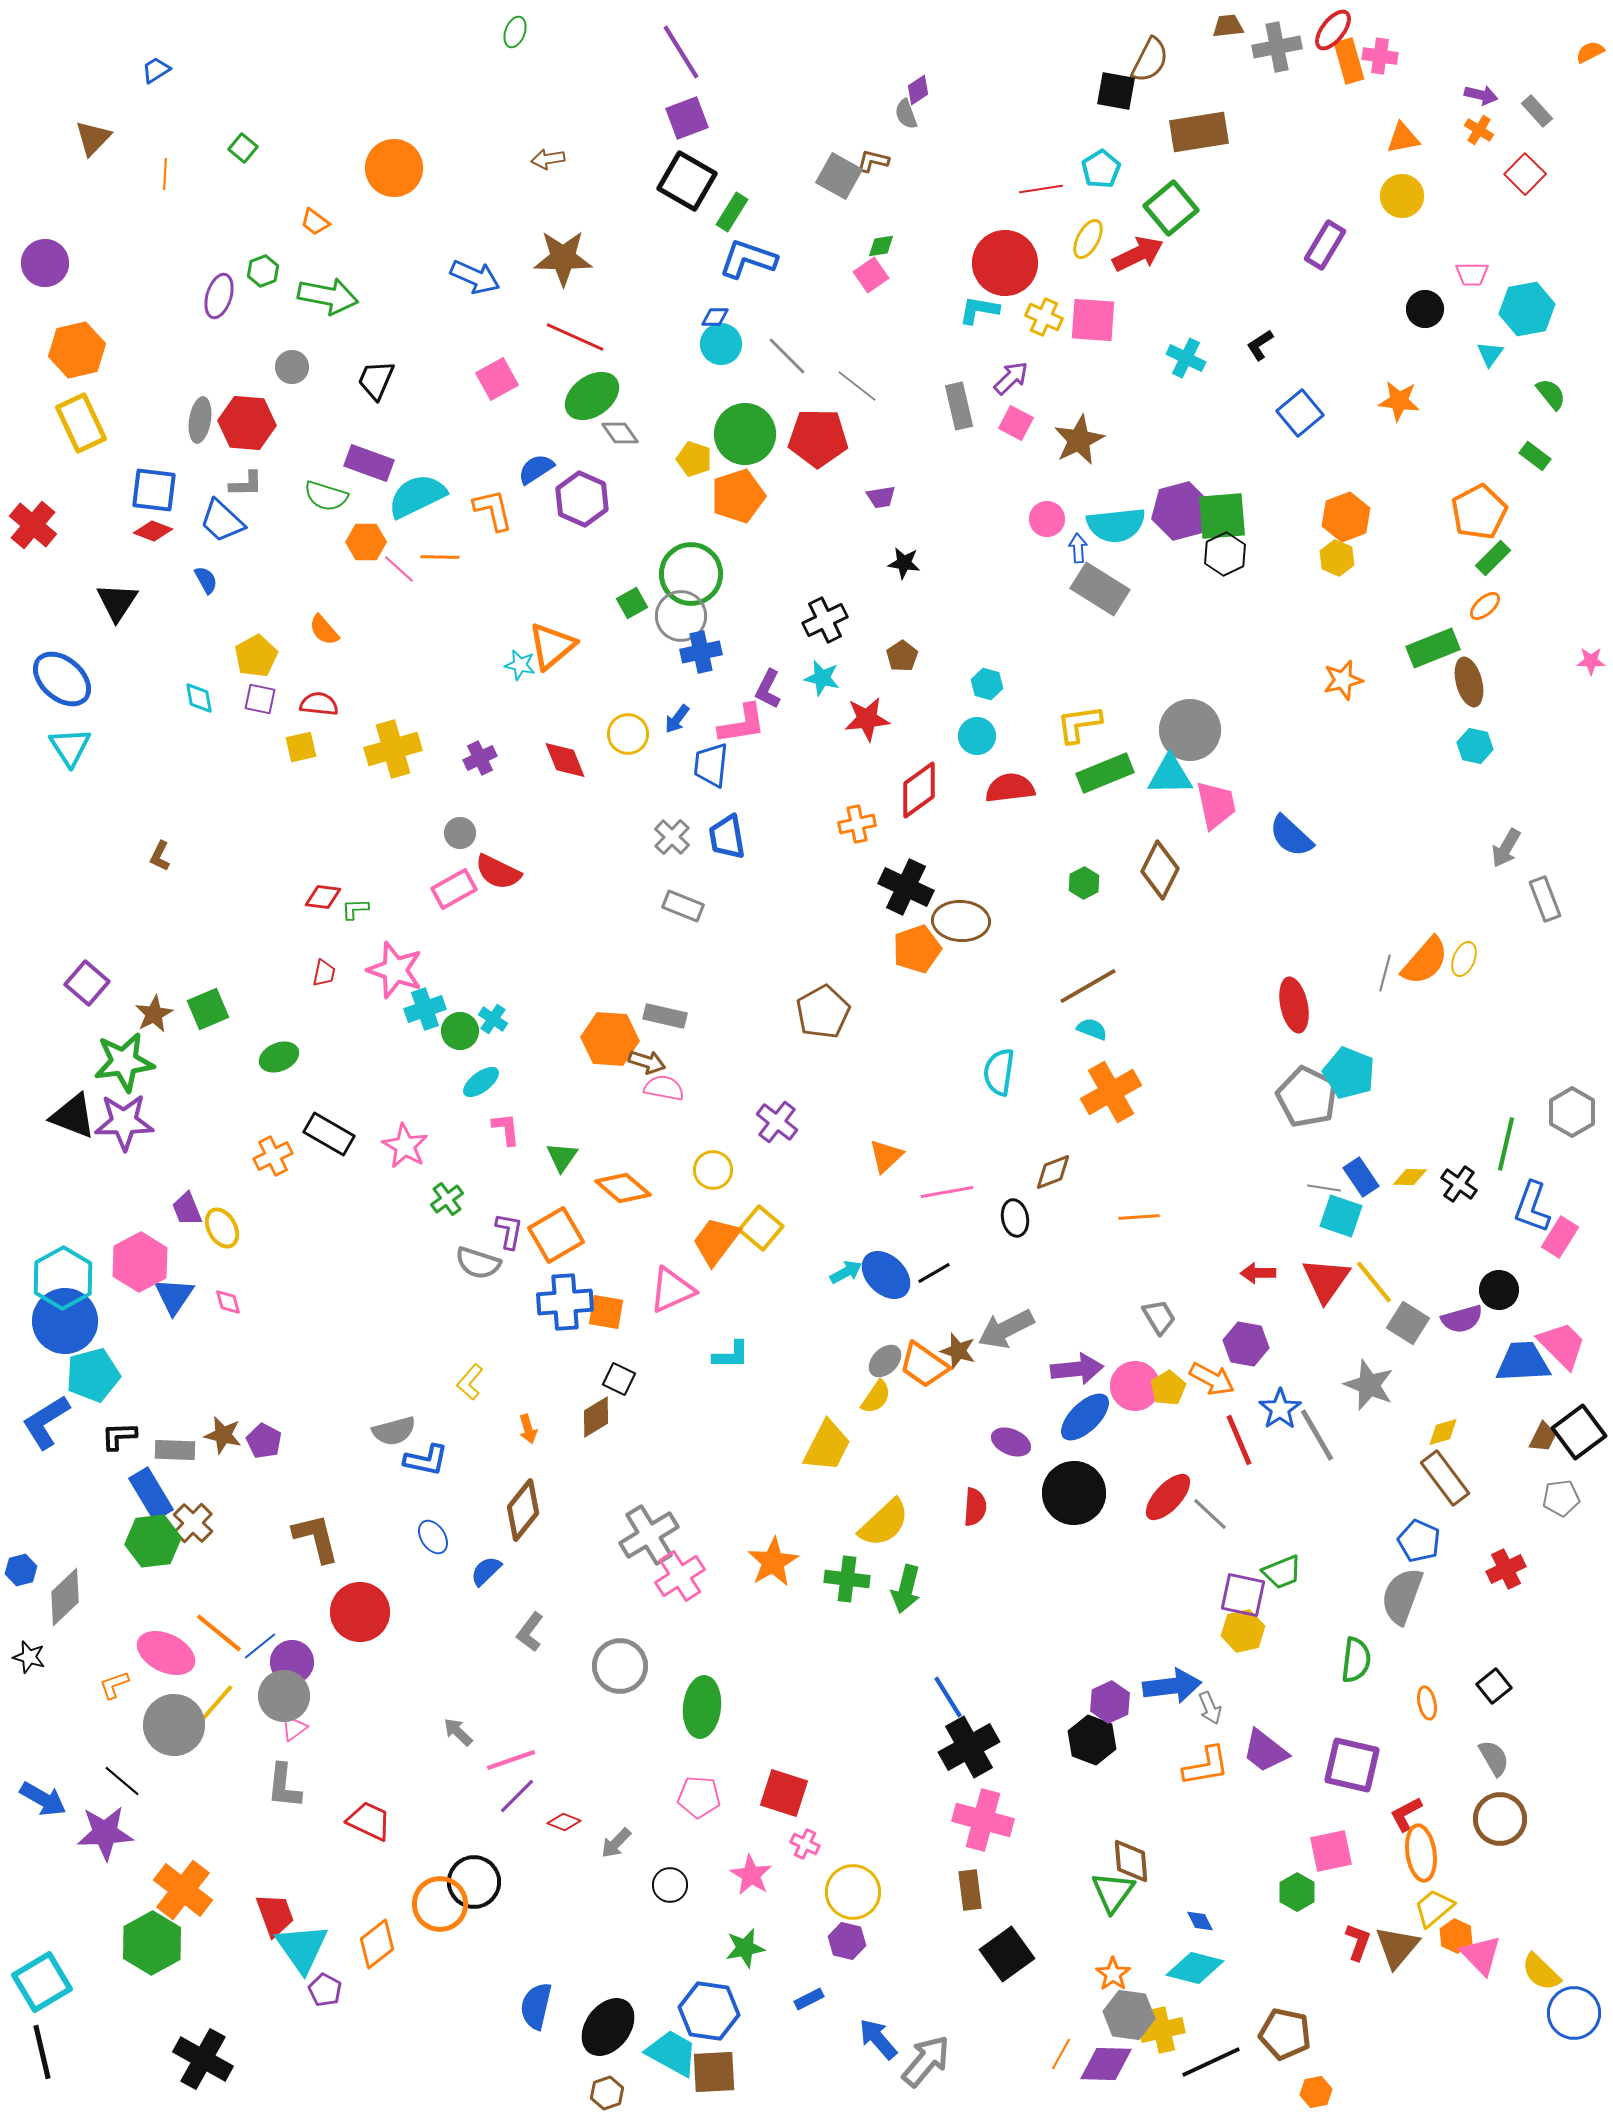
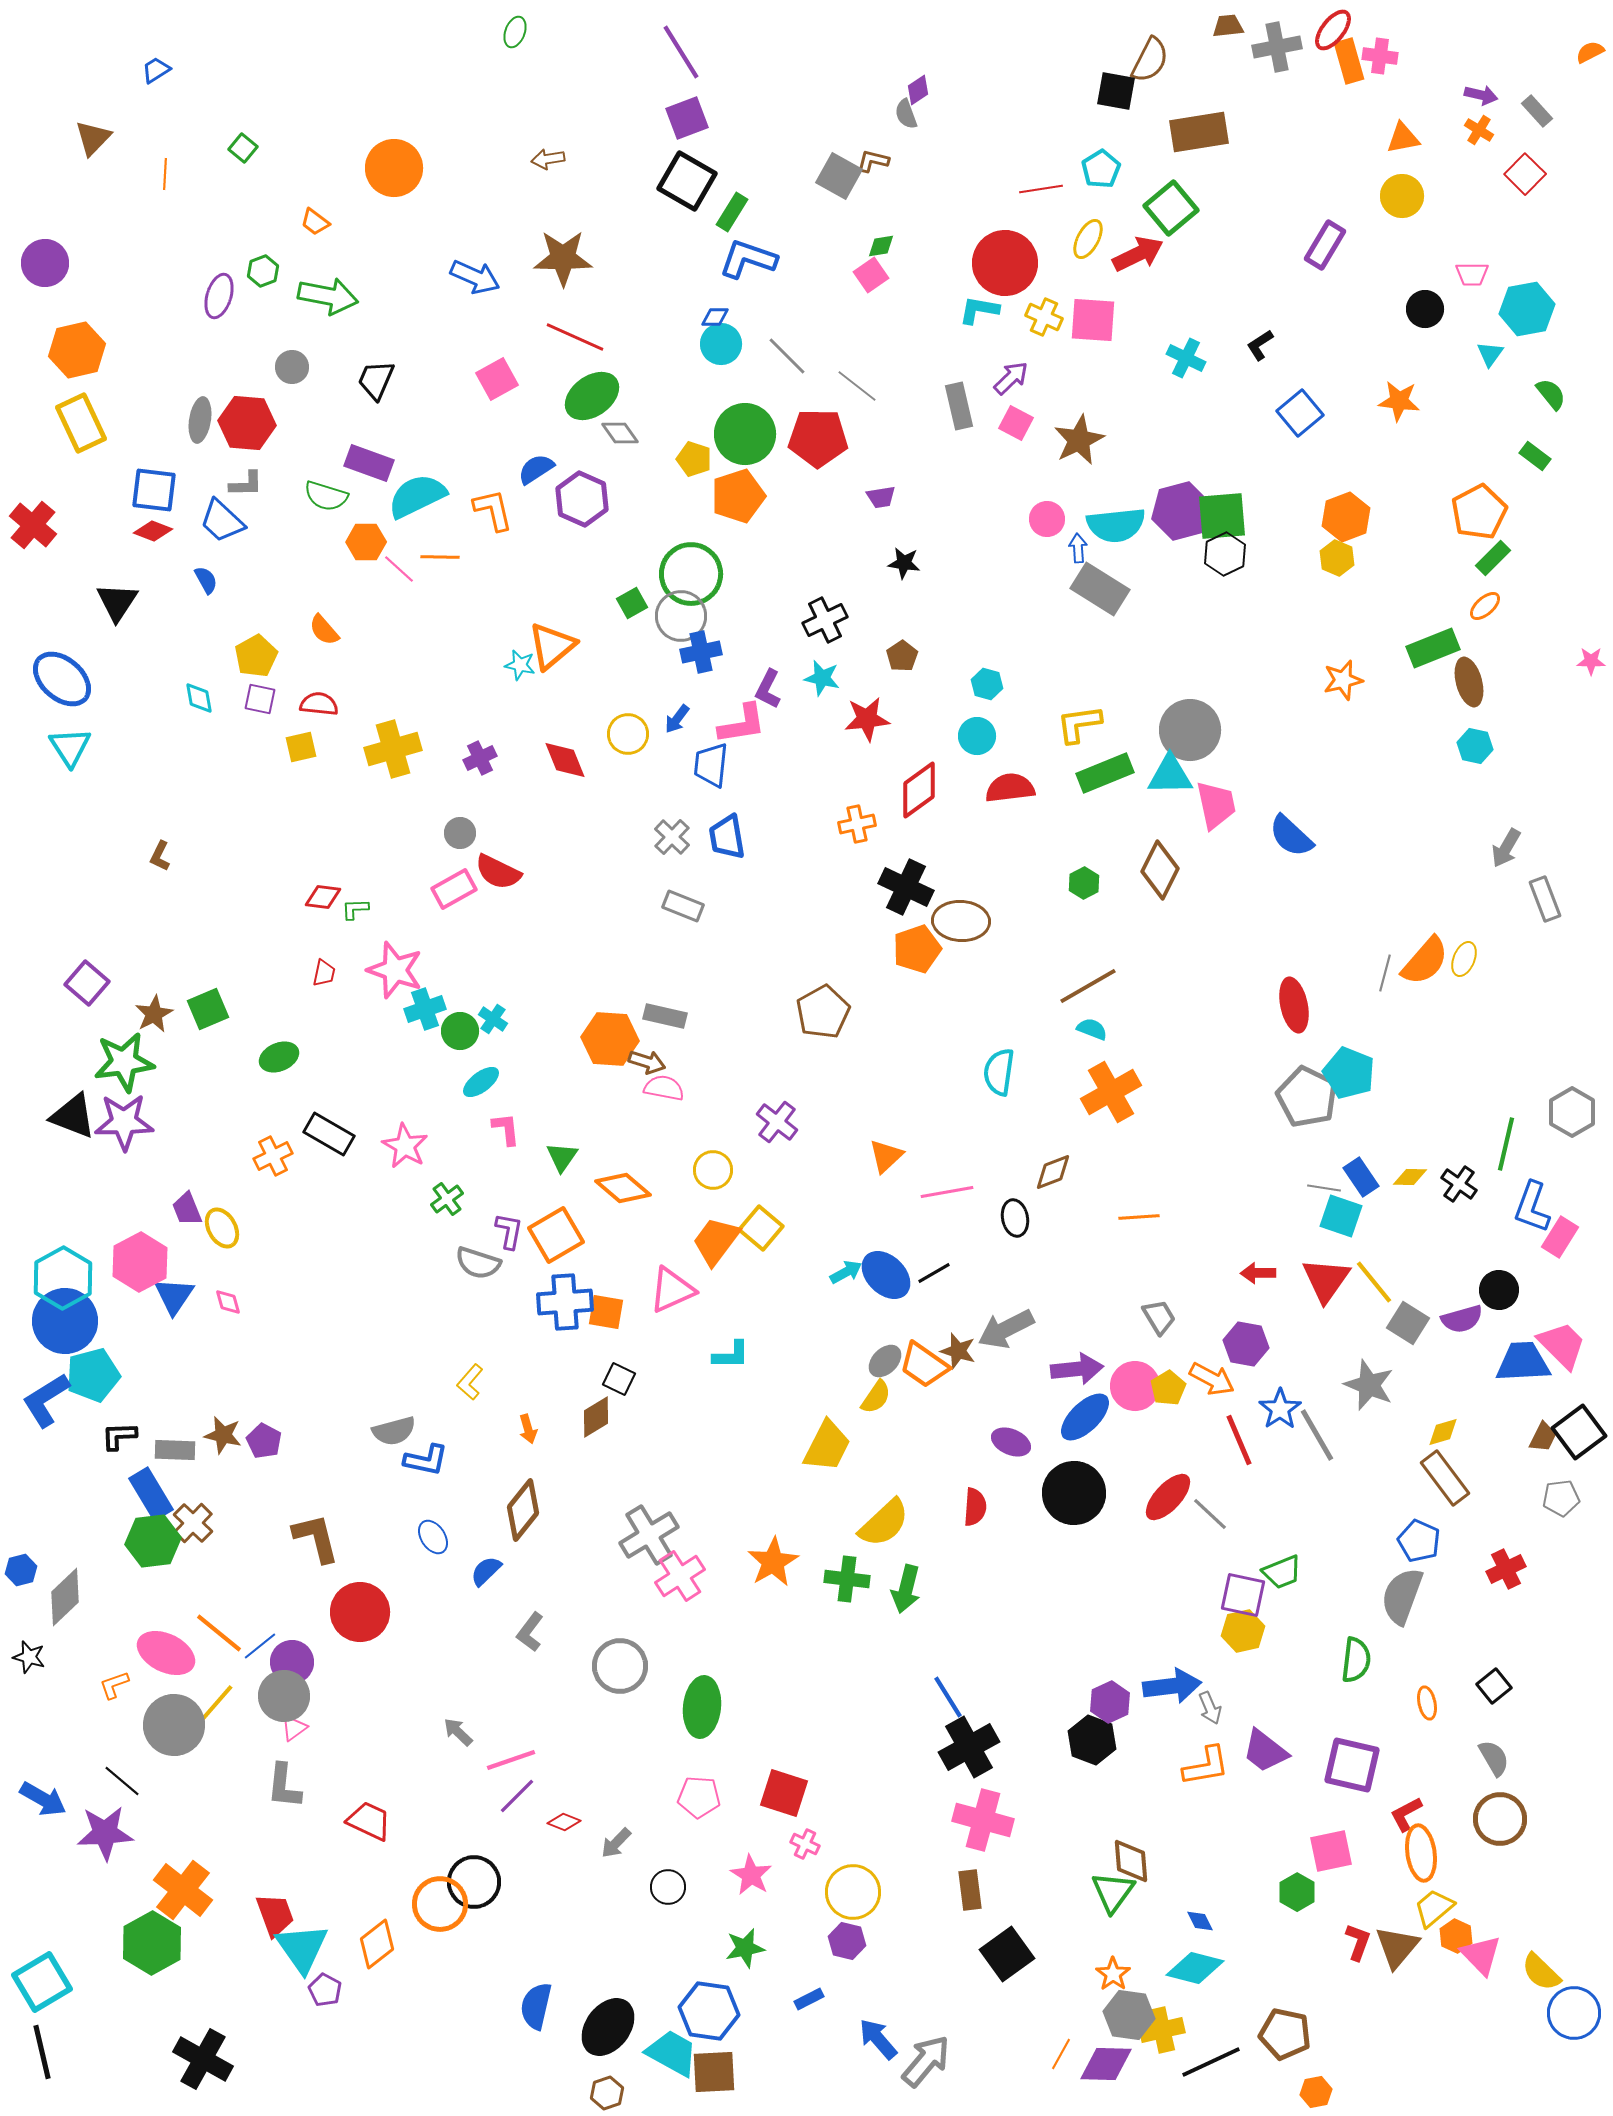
blue L-shape at (46, 1422): moved 22 px up
black circle at (670, 1885): moved 2 px left, 2 px down
